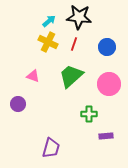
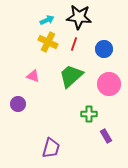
cyan arrow: moved 2 px left, 1 px up; rotated 16 degrees clockwise
blue circle: moved 3 px left, 2 px down
purple rectangle: rotated 64 degrees clockwise
